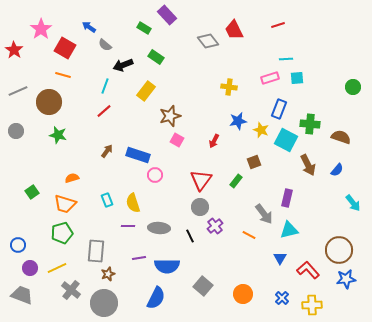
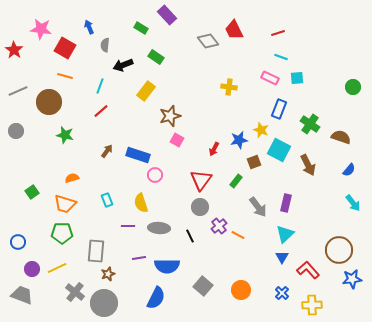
red line at (278, 25): moved 8 px down
blue arrow at (89, 27): rotated 32 degrees clockwise
green rectangle at (144, 28): moved 3 px left
pink star at (41, 29): rotated 30 degrees counterclockwise
gray semicircle at (105, 45): rotated 56 degrees clockwise
cyan line at (286, 59): moved 5 px left, 2 px up; rotated 24 degrees clockwise
orange line at (63, 75): moved 2 px right, 1 px down
pink rectangle at (270, 78): rotated 42 degrees clockwise
cyan line at (105, 86): moved 5 px left
red line at (104, 111): moved 3 px left
blue star at (238, 121): moved 1 px right, 19 px down
green cross at (310, 124): rotated 30 degrees clockwise
green star at (58, 135): moved 7 px right
cyan square at (286, 140): moved 7 px left, 10 px down
red arrow at (214, 141): moved 8 px down
blue semicircle at (337, 170): moved 12 px right
purple rectangle at (287, 198): moved 1 px left, 5 px down
yellow semicircle at (133, 203): moved 8 px right
gray arrow at (264, 214): moved 6 px left, 7 px up
purple cross at (215, 226): moved 4 px right
cyan triangle at (289, 230): moved 4 px left, 4 px down; rotated 30 degrees counterclockwise
green pentagon at (62, 233): rotated 15 degrees clockwise
orange line at (249, 235): moved 11 px left
blue circle at (18, 245): moved 3 px up
blue triangle at (280, 258): moved 2 px right, 1 px up
purple circle at (30, 268): moved 2 px right, 1 px down
blue star at (346, 279): moved 6 px right
gray cross at (71, 290): moved 4 px right, 2 px down
orange circle at (243, 294): moved 2 px left, 4 px up
blue cross at (282, 298): moved 5 px up
